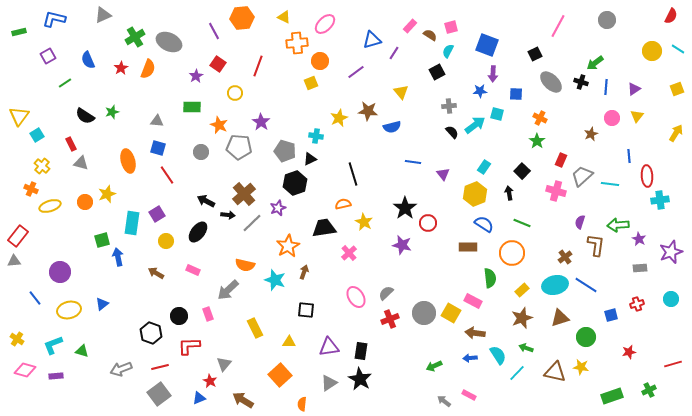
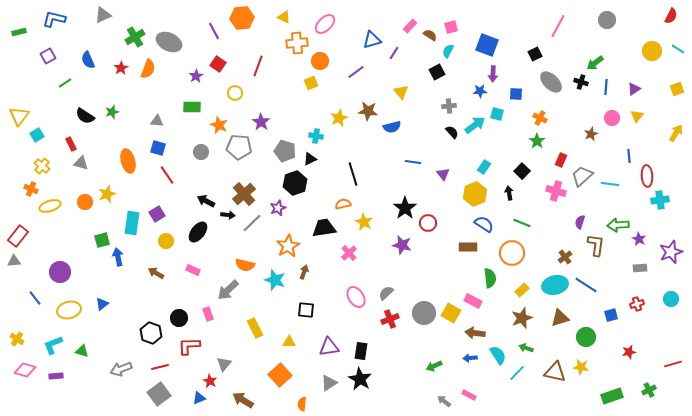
black circle at (179, 316): moved 2 px down
